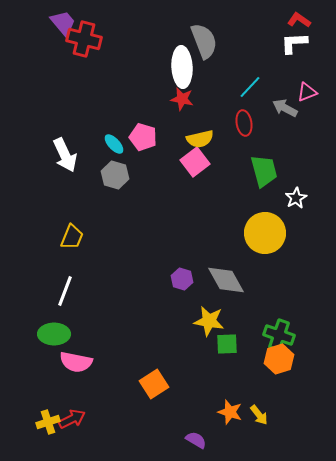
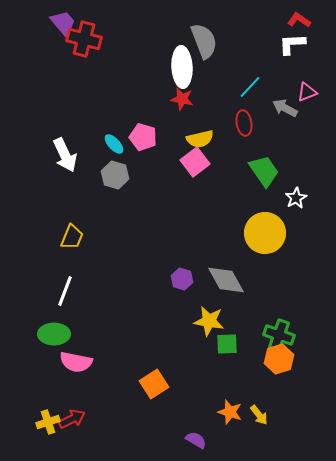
white L-shape: moved 2 px left, 1 px down
green trapezoid: rotated 20 degrees counterclockwise
